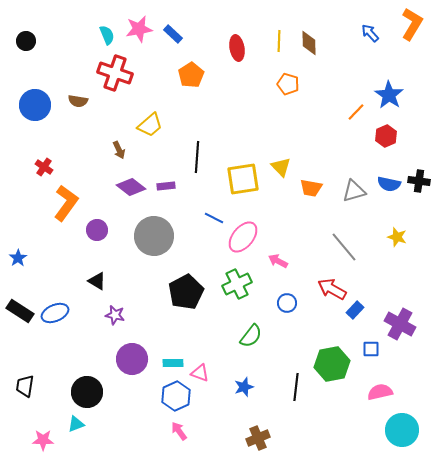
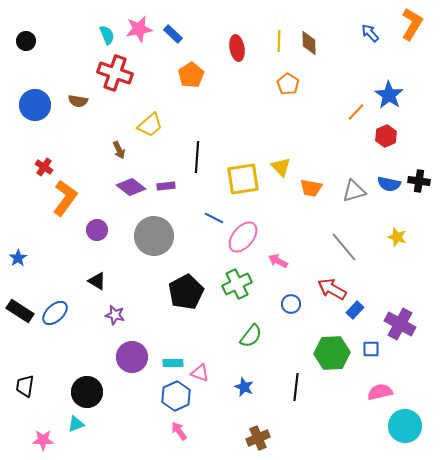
orange pentagon at (288, 84): rotated 15 degrees clockwise
orange L-shape at (66, 203): moved 1 px left, 5 px up
blue circle at (287, 303): moved 4 px right, 1 px down
blue ellipse at (55, 313): rotated 20 degrees counterclockwise
purple circle at (132, 359): moved 2 px up
green hexagon at (332, 364): moved 11 px up; rotated 8 degrees clockwise
blue star at (244, 387): rotated 30 degrees counterclockwise
cyan circle at (402, 430): moved 3 px right, 4 px up
